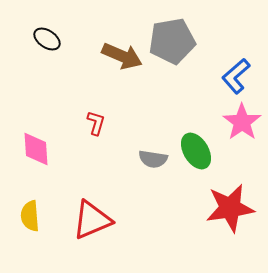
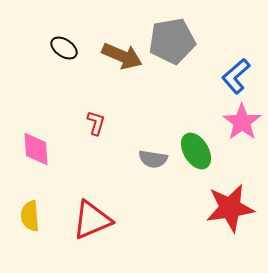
black ellipse: moved 17 px right, 9 px down
